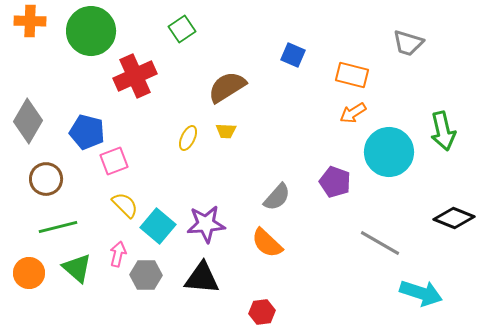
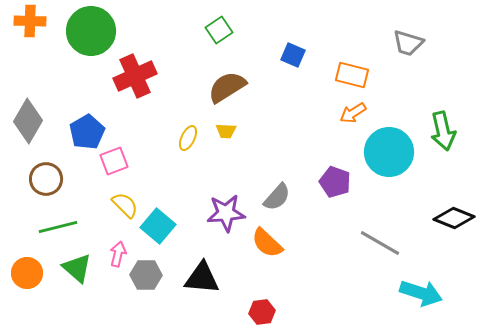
green square: moved 37 px right, 1 px down
blue pentagon: rotated 28 degrees clockwise
purple star: moved 20 px right, 11 px up
orange circle: moved 2 px left
